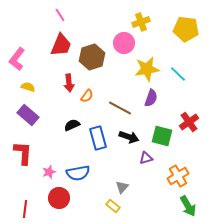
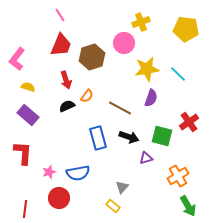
red arrow: moved 3 px left, 3 px up; rotated 12 degrees counterclockwise
black semicircle: moved 5 px left, 19 px up
